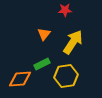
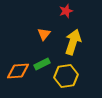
red star: moved 1 px right, 1 px down; rotated 16 degrees counterclockwise
yellow arrow: rotated 15 degrees counterclockwise
orange diamond: moved 2 px left, 8 px up
